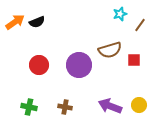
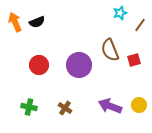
cyan star: moved 1 px up
orange arrow: rotated 78 degrees counterclockwise
brown semicircle: rotated 85 degrees clockwise
red square: rotated 16 degrees counterclockwise
brown cross: moved 1 px down; rotated 24 degrees clockwise
